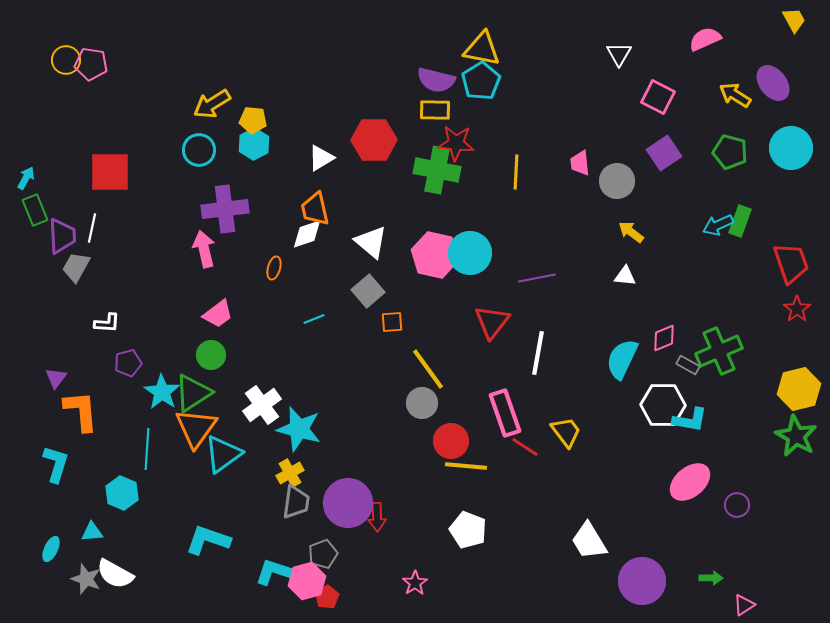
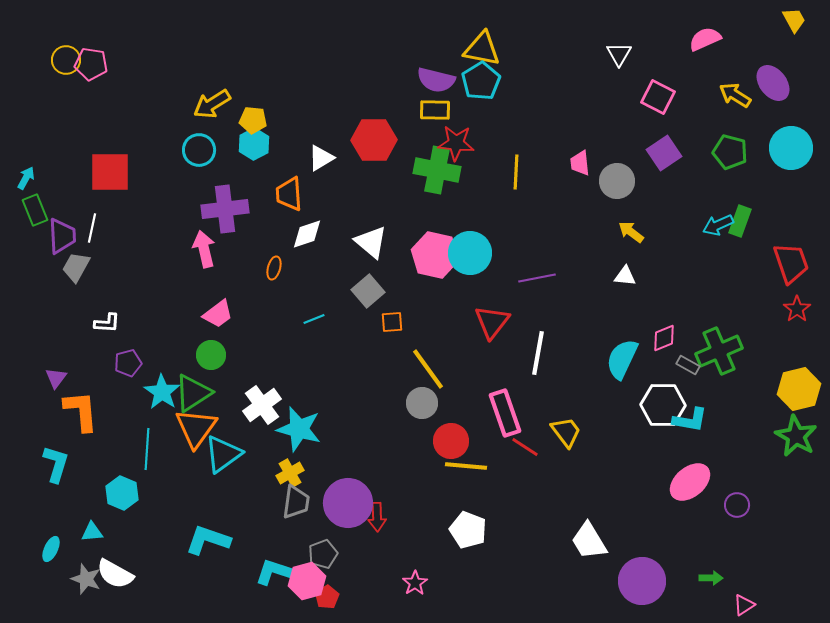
orange trapezoid at (315, 209): moved 26 px left, 15 px up; rotated 9 degrees clockwise
